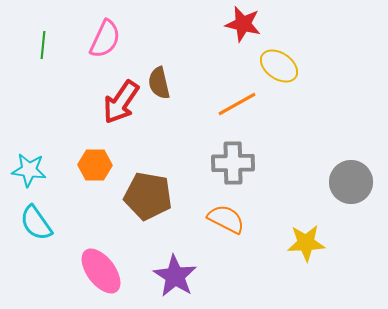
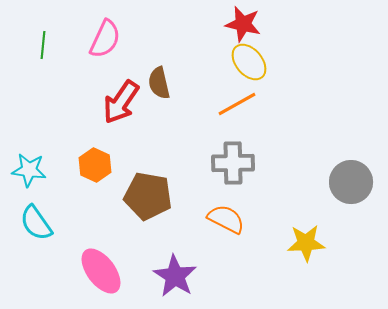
yellow ellipse: moved 30 px left, 4 px up; rotated 15 degrees clockwise
orange hexagon: rotated 24 degrees clockwise
